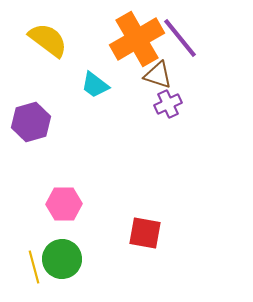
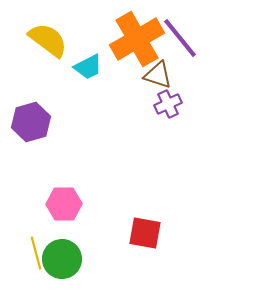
cyan trapezoid: moved 7 px left, 18 px up; rotated 64 degrees counterclockwise
yellow line: moved 2 px right, 14 px up
